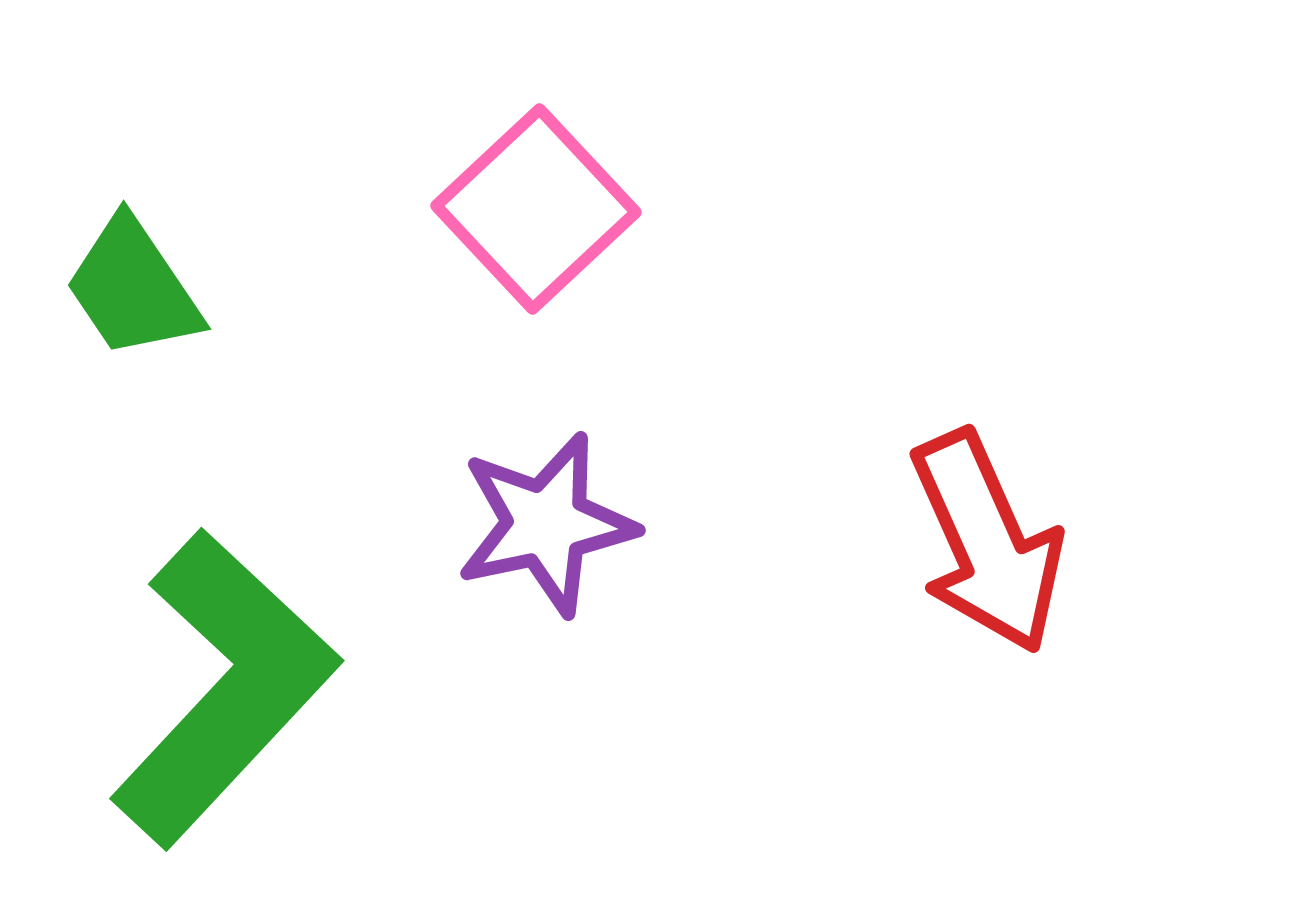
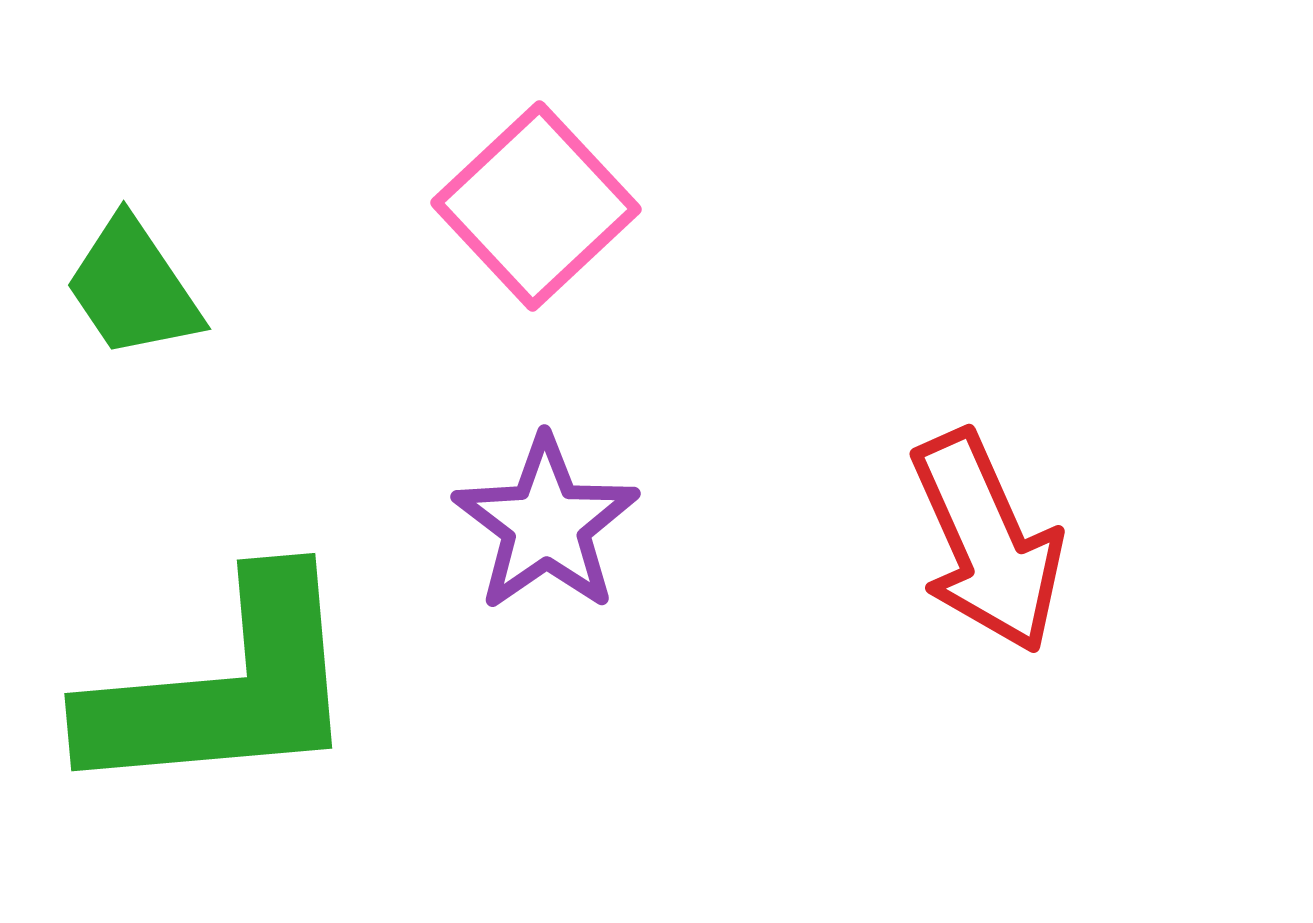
pink square: moved 3 px up
purple star: rotated 23 degrees counterclockwise
green L-shape: rotated 42 degrees clockwise
